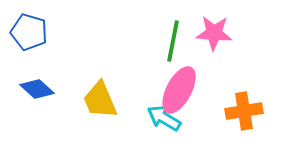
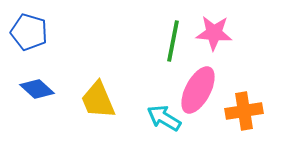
pink ellipse: moved 19 px right
yellow trapezoid: moved 2 px left
